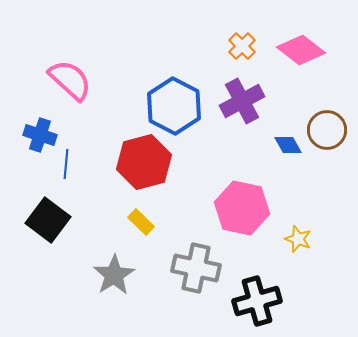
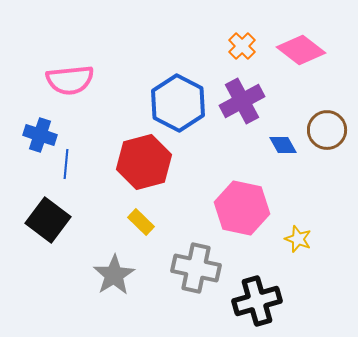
pink semicircle: rotated 132 degrees clockwise
blue hexagon: moved 4 px right, 3 px up
blue diamond: moved 5 px left
